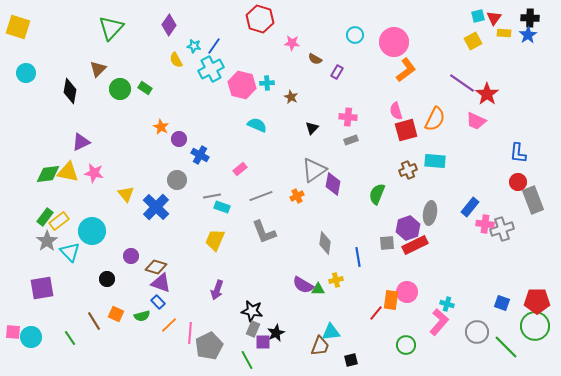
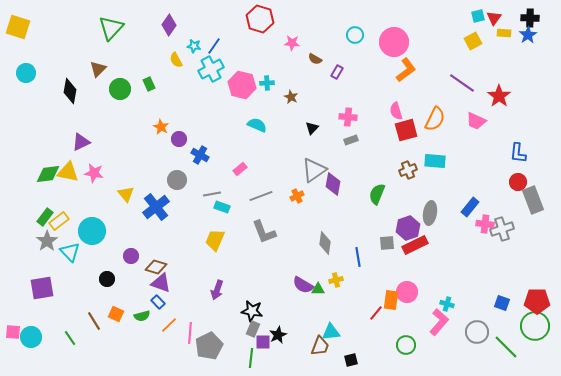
green rectangle at (145, 88): moved 4 px right, 4 px up; rotated 32 degrees clockwise
red star at (487, 94): moved 12 px right, 2 px down
gray line at (212, 196): moved 2 px up
blue cross at (156, 207): rotated 8 degrees clockwise
black star at (276, 333): moved 2 px right, 2 px down
green line at (247, 360): moved 4 px right, 2 px up; rotated 36 degrees clockwise
